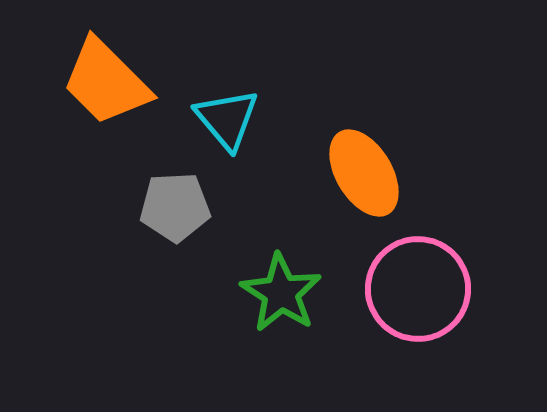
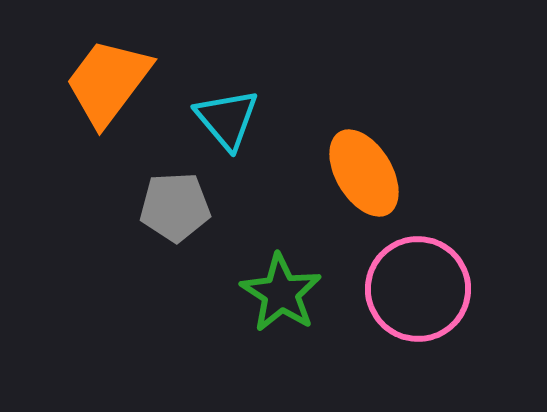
orange trapezoid: moved 2 px right; rotated 82 degrees clockwise
